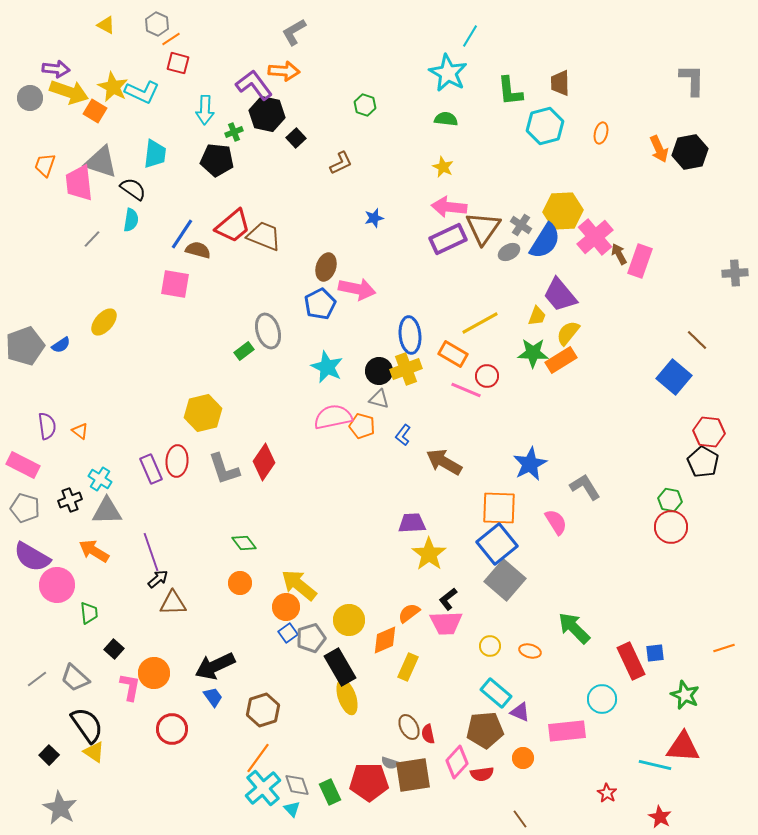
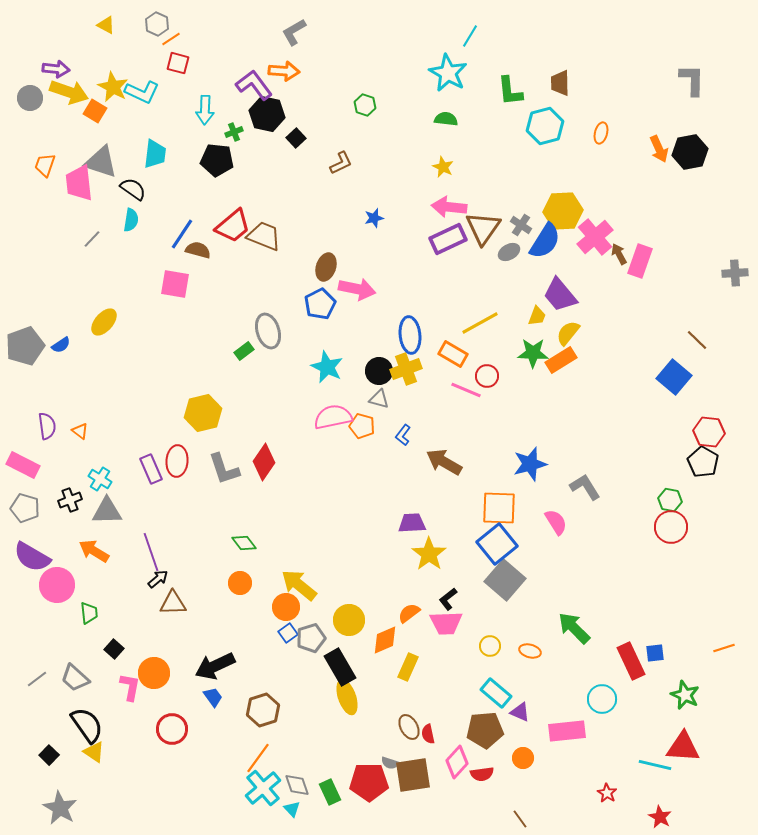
blue star at (530, 464): rotated 12 degrees clockwise
